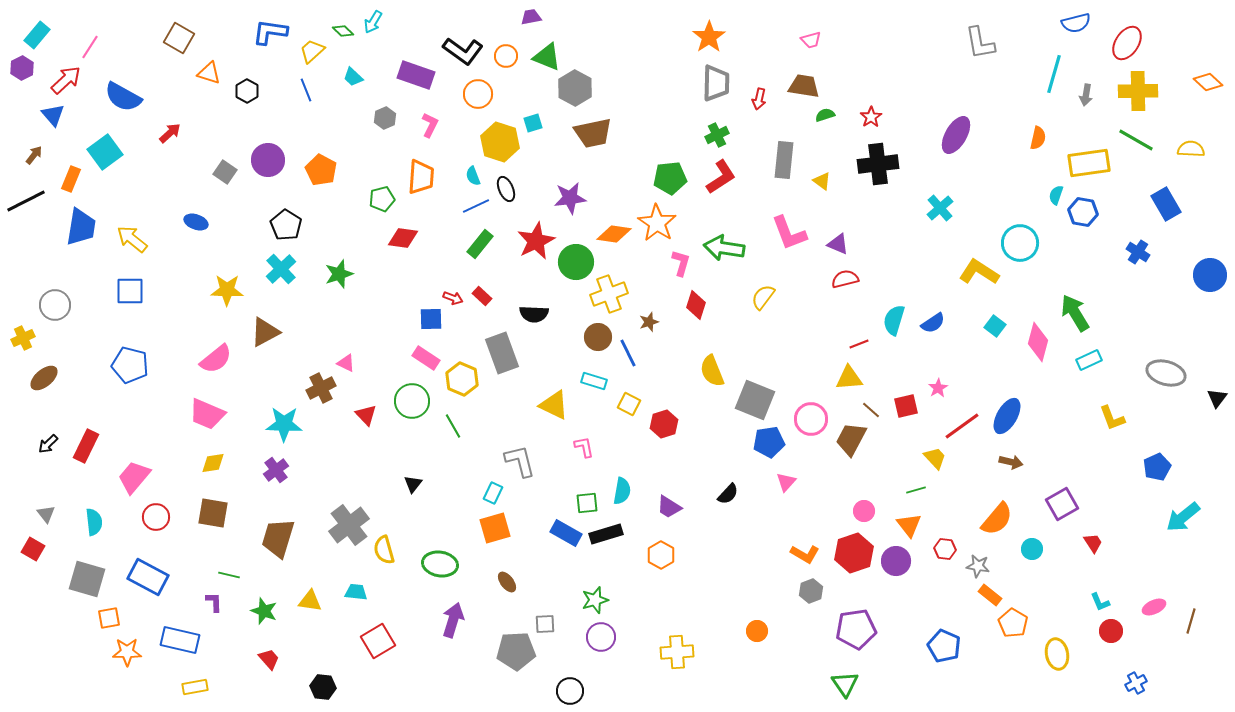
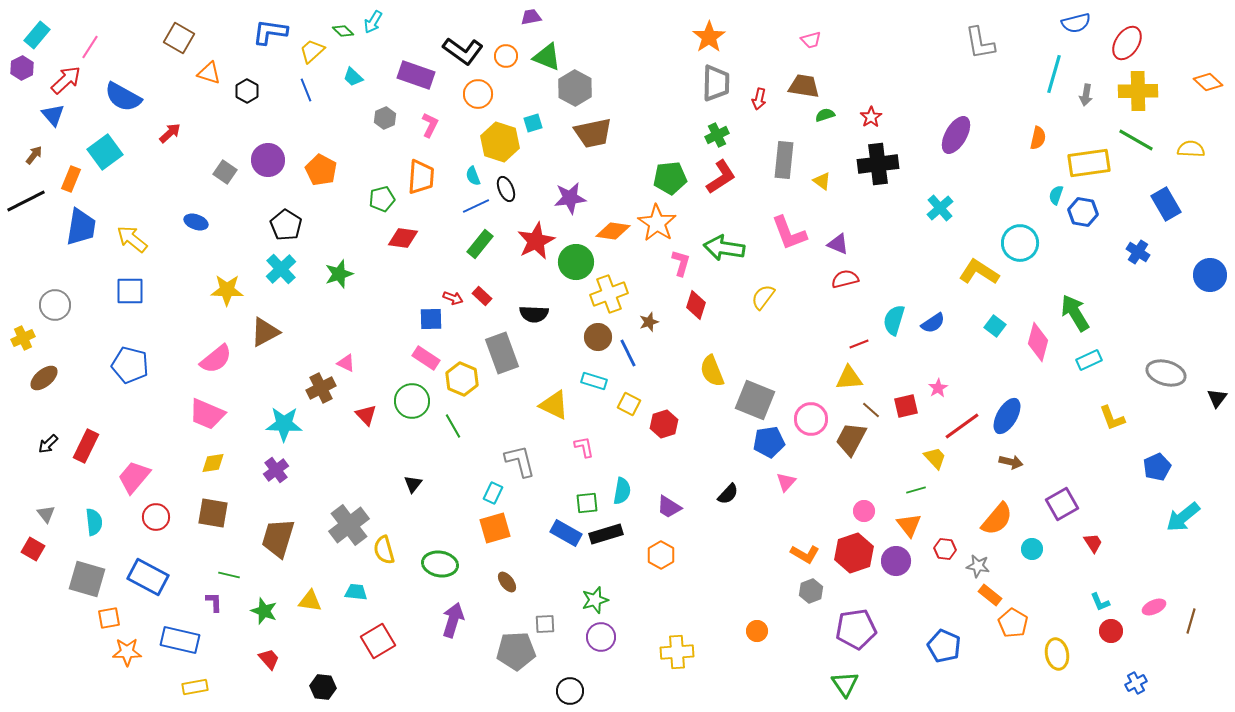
orange diamond at (614, 234): moved 1 px left, 3 px up
